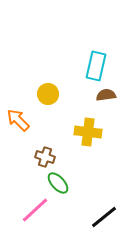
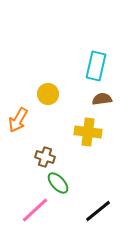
brown semicircle: moved 4 px left, 4 px down
orange arrow: rotated 105 degrees counterclockwise
black line: moved 6 px left, 6 px up
